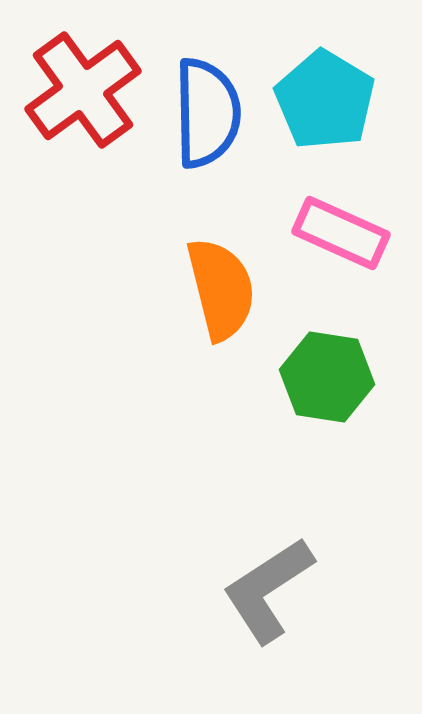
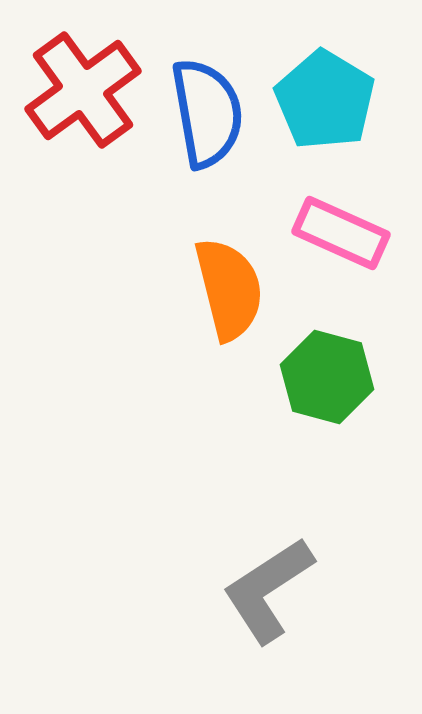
blue semicircle: rotated 9 degrees counterclockwise
orange semicircle: moved 8 px right
green hexagon: rotated 6 degrees clockwise
